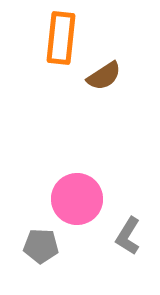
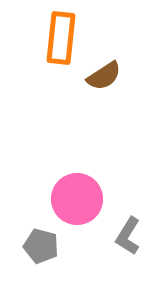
gray pentagon: rotated 12 degrees clockwise
